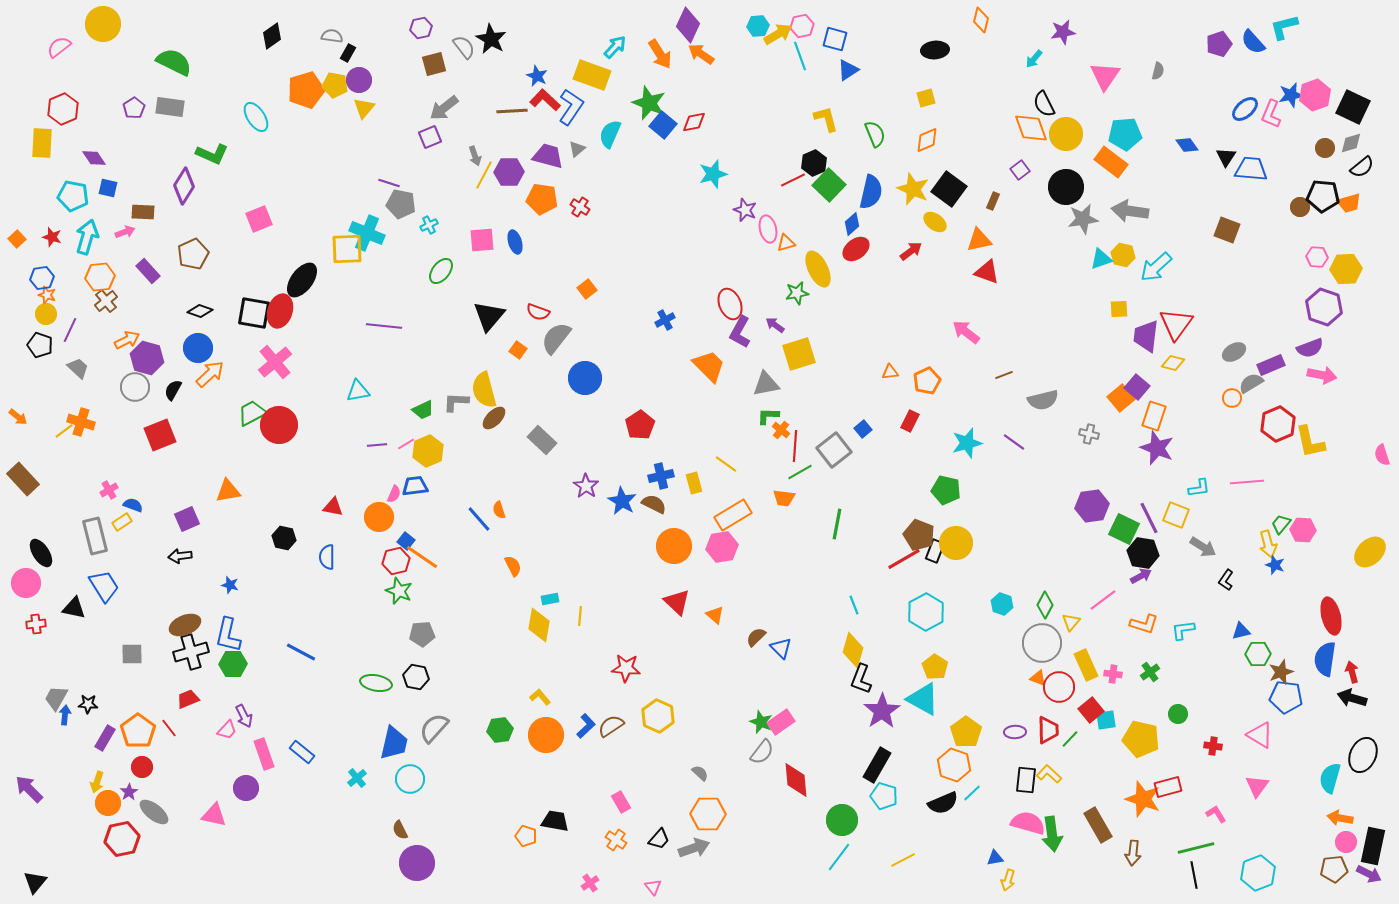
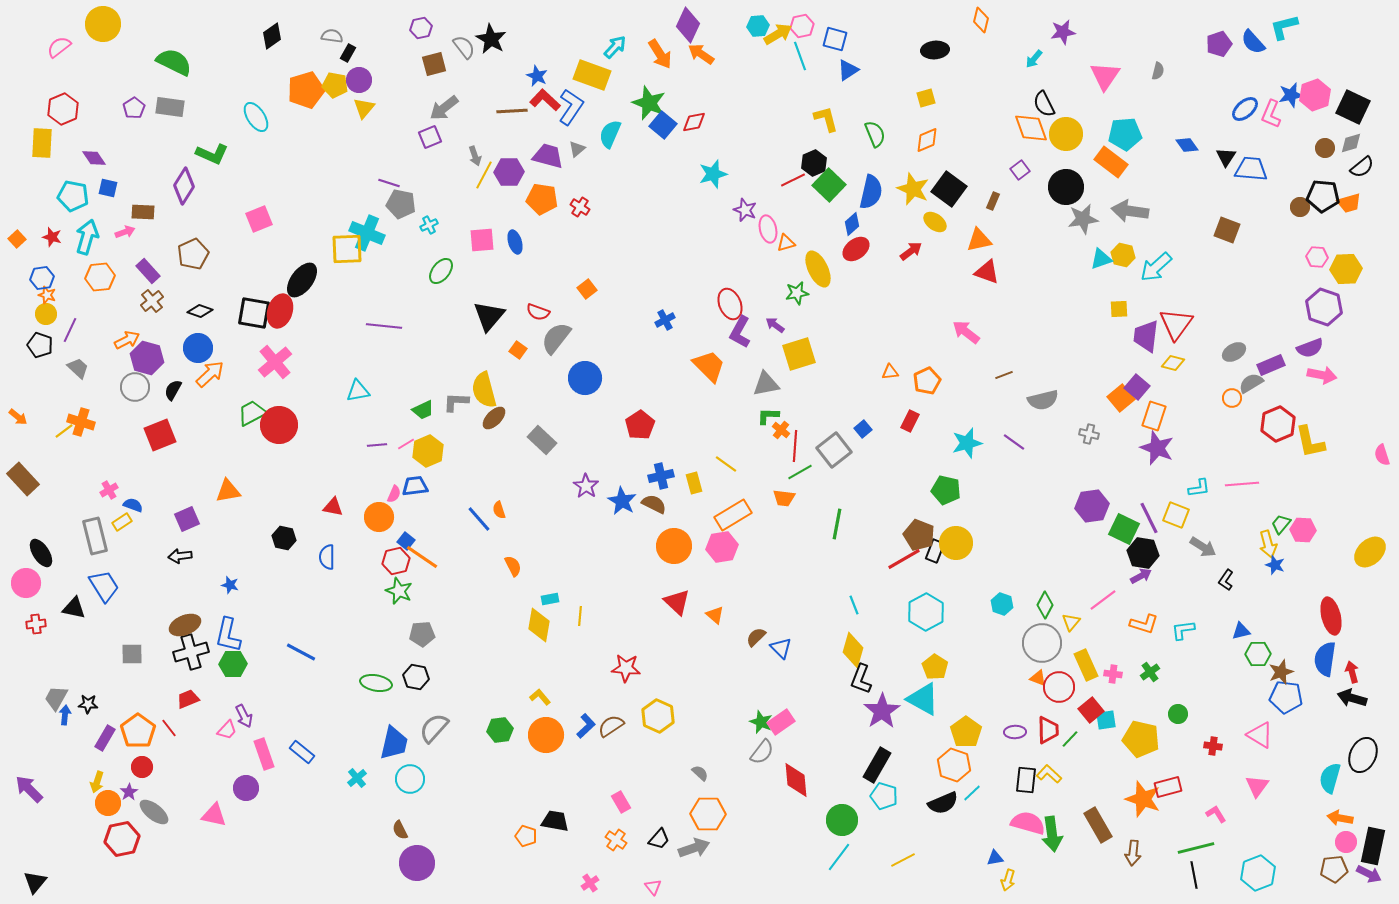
brown cross at (106, 301): moved 46 px right
pink line at (1247, 482): moved 5 px left, 2 px down
